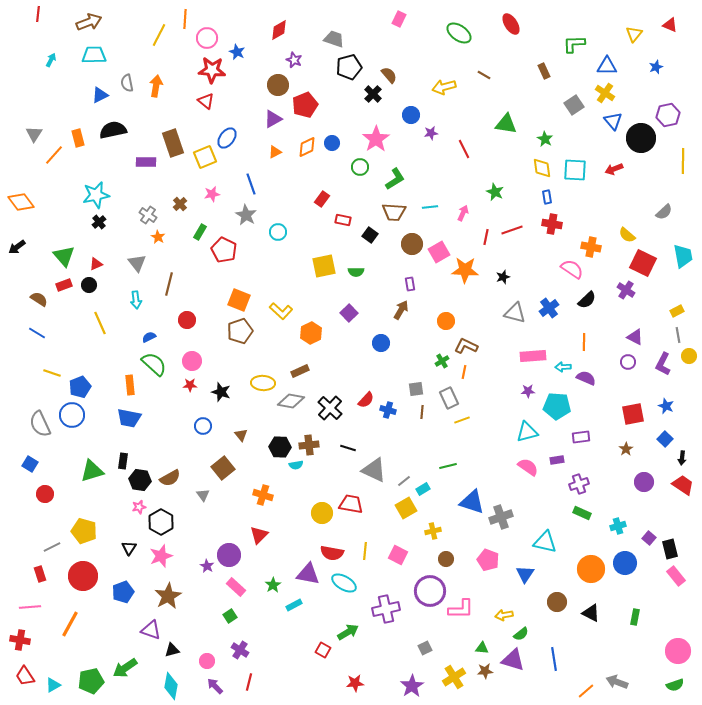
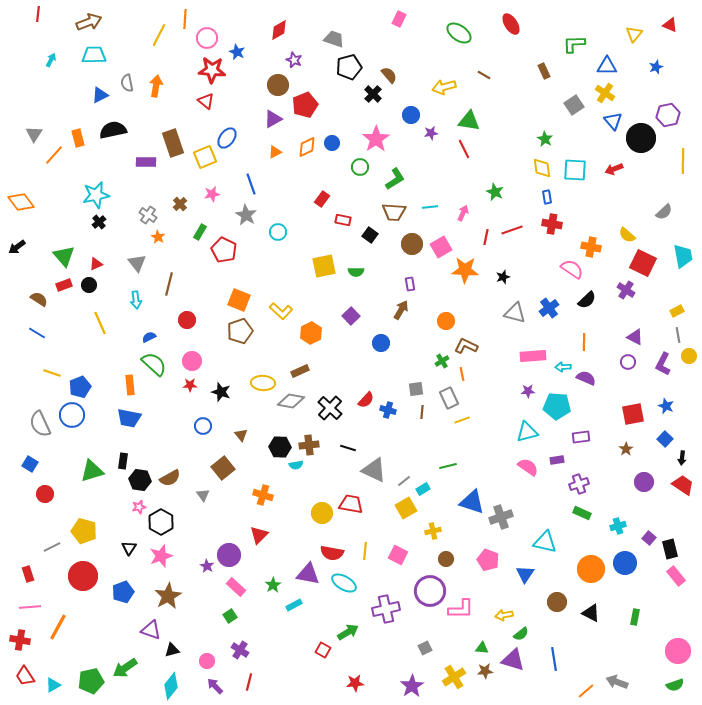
green triangle at (506, 124): moved 37 px left, 3 px up
pink square at (439, 252): moved 2 px right, 5 px up
purple square at (349, 313): moved 2 px right, 3 px down
orange line at (464, 372): moved 2 px left, 2 px down; rotated 24 degrees counterclockwise
red rectangle at (40, 574): moved 12 px left
orange line at (70, 624): moved 12 px left, 3 px down
cyan diamond at (171, 686): rotated 28 degrees clockwise
